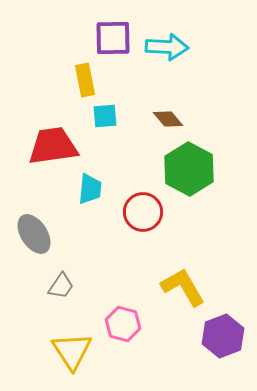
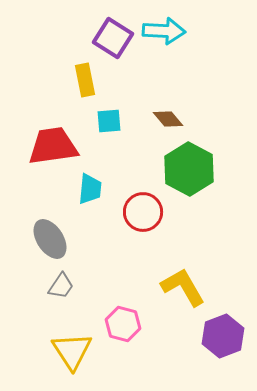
purple square: rotated 33 degrees clockwise
cyan arrow: moved 3 px left, 16 px up
cyan square: moved 4 px right, 5 px down
gray ellipse: moved 16 px right, 5 px down
